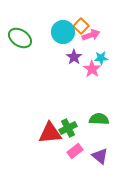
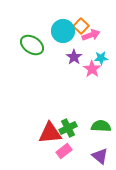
cyan circle: moved 1 px up
green ellipse: moved 12 px right, 7 px down
green semicircle: moved 2 px right, 7 px down
pink rectangle: moved 11 px left
